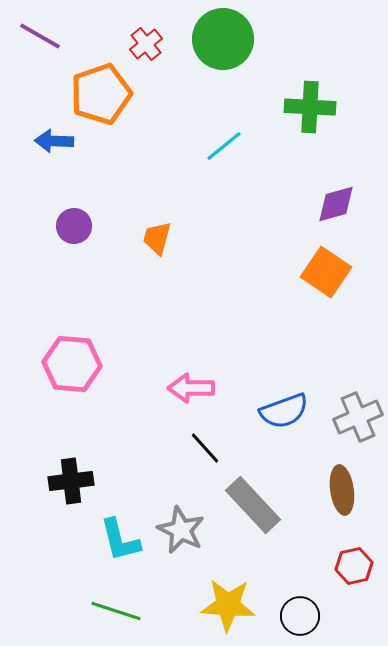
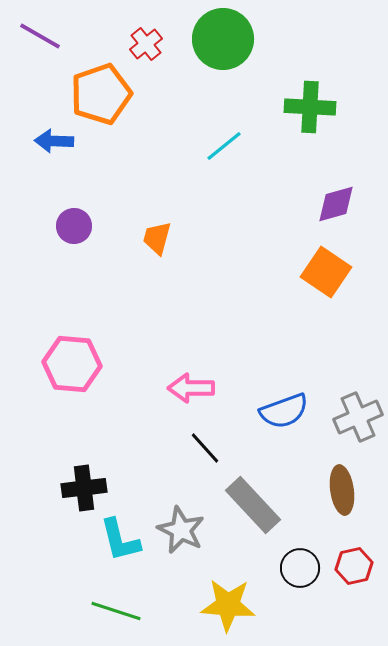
black cross: moved 13 px right, 7 px down
black circle: moved 48 px up
